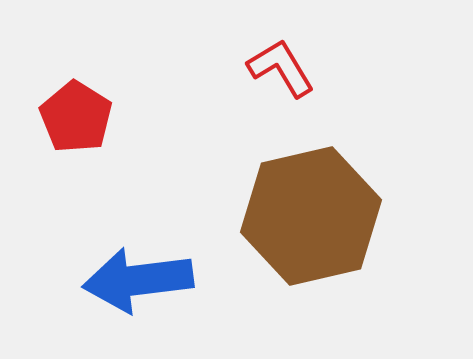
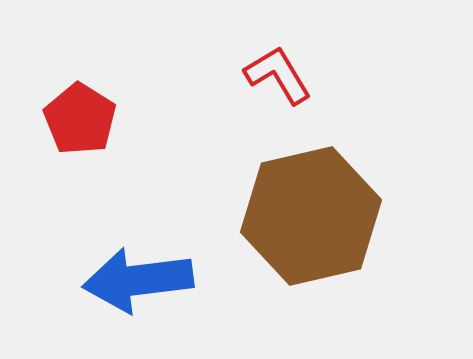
red L-shape: moved 3 px left, 7 px down
red pentagon: moved 4 px right, 2 px down
